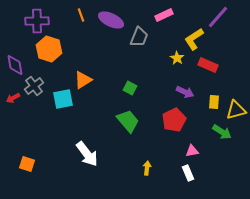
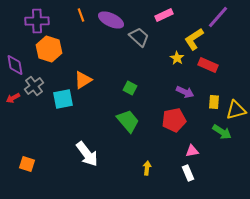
gray trapezoid: rotated 70 degrees counterclockwise
red pentagon: rotated 15 degrees clockwise
